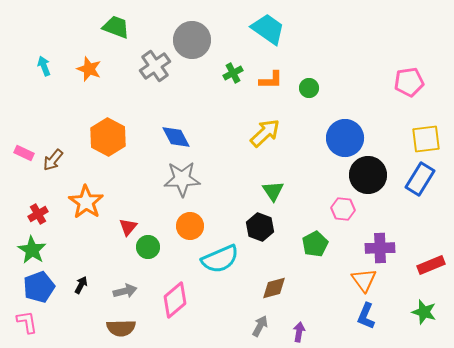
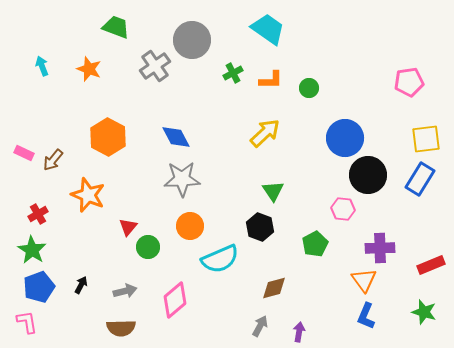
cyan arrow at (44, 66): moved 2 px left
orange star at (86, 202): moved 2 px right, 7 px up; rotated 12 degrees counterclockwise
